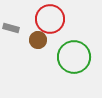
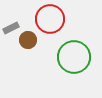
gray rectangle: rotated 42 degrees counterclockwise
brown circle: moved 10 px left
